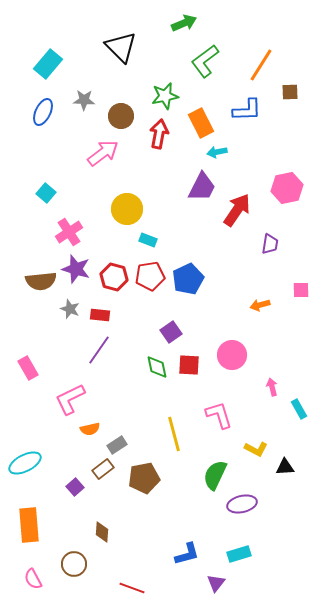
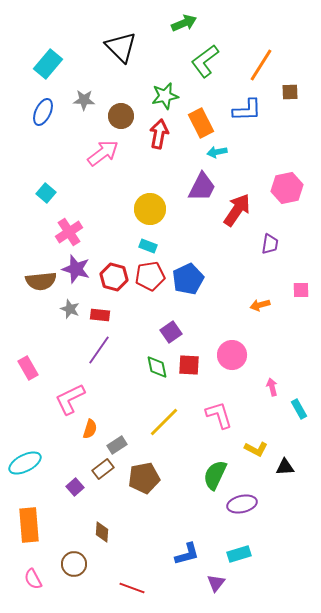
yellow circle at (127, 209): moved 23 px right
cyan rectangle at (148, 240): moved 6 px down
orange semicircle at (90, 429): rotated 60 degrees counterclockwise
yellow line at (174, 434): moved 10 px left, 12 px up; rotated 60 degrees clockwise
